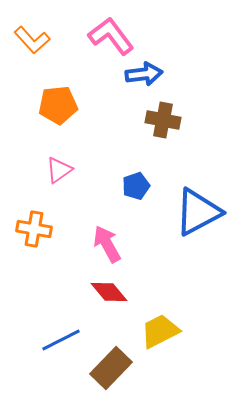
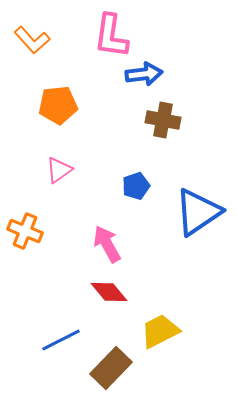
pink L-shape: rotated 135 degrees counterclockwise
blue triangle: rotated 6 degrees counterclockwise
orange cross: moved 9 px left, 2 px down; rotated 12 degrees clockwise
